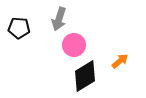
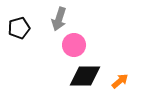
black pentagon: rotated 20 degrees counterclockwise
orange arrow: moved 20 px down
black diamond: rotated 32 degrees clockwise
